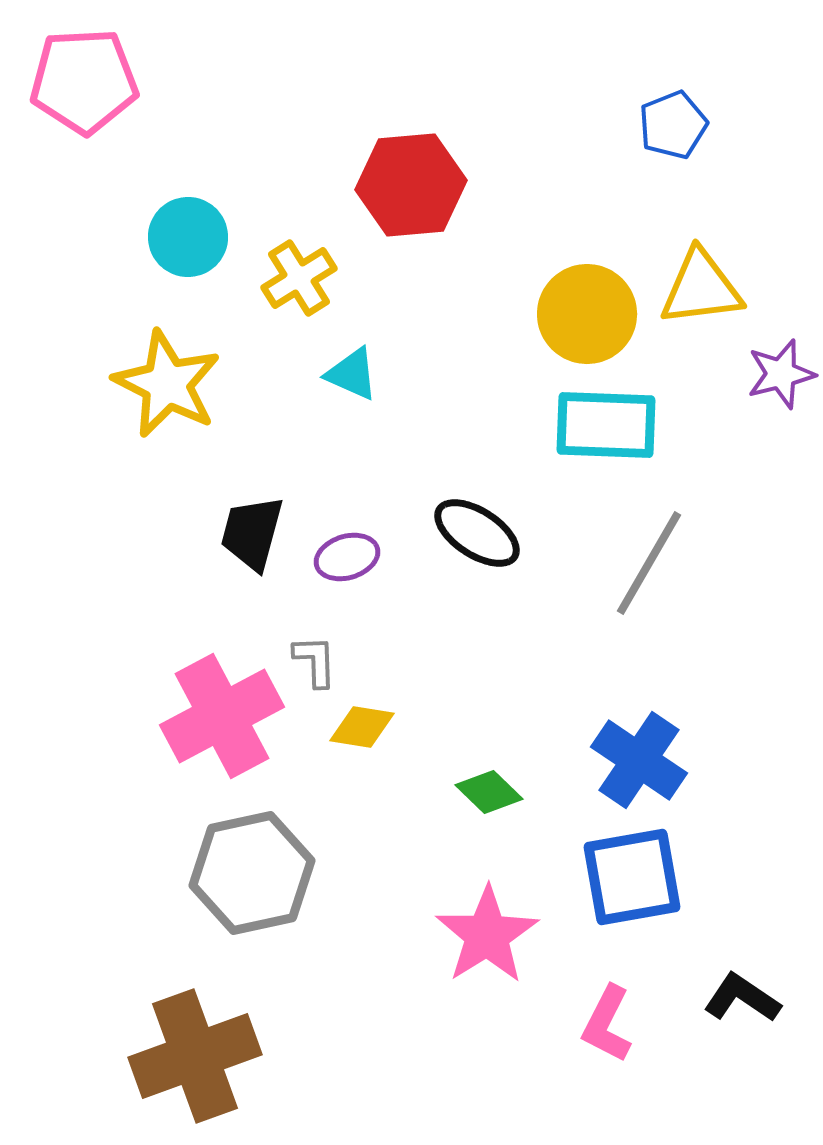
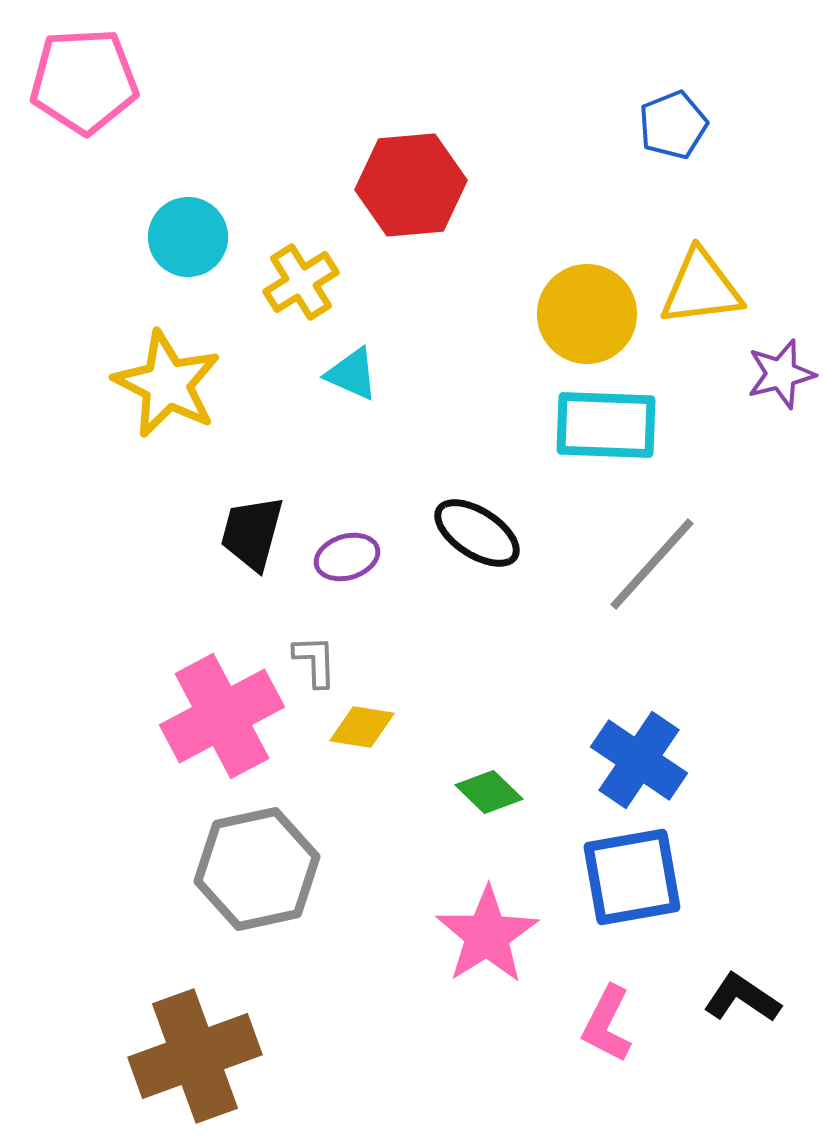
yellow cross: moved 2 px right, 4 px down
gray line: moved 3 px right, 1 px down; rotated 12 degrees clockwise
gray hexagon: moved 5 px right, 4 px up
